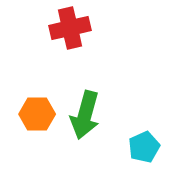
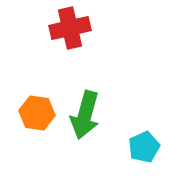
orange hexagon: moved 1 px up; rotated 8 degrees clockwise
